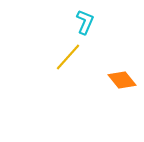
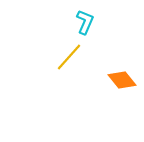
yellow line: moved 1 px right
